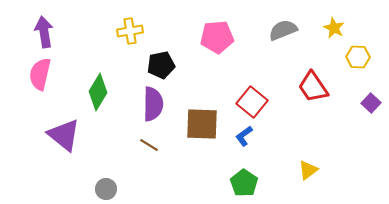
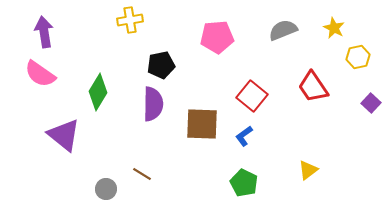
yellow cross: moved 11 px up
yellow hexagon: rotated 15 degrees counterclockwise
pink semicircle: rotated 68 degrees counterclockwise
red square: moved 6 px up
brown line: moved 7 px left, 29 px down
green pentagon: rotated 8 degrees counterclockwise
